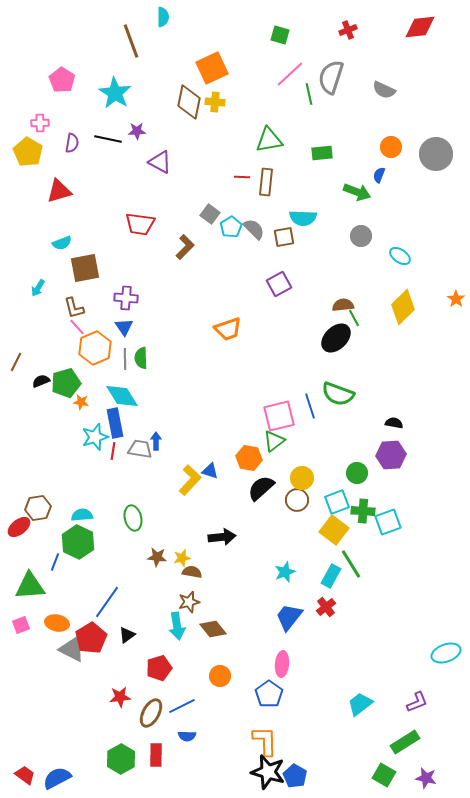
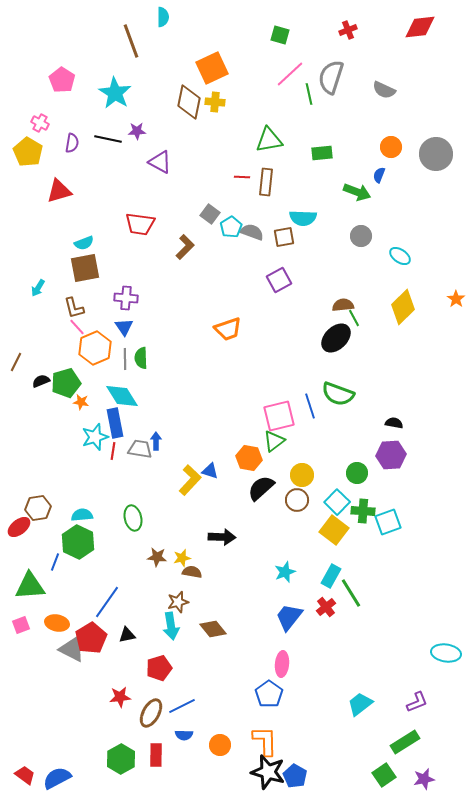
pink cross at (40, 123): rotated 30 degrees clockwise
gray semicircle at (254, 229): moved 2 px left, 3 px down; rotated 25 degrees counterclockwise
cyan semicircle at (62, 243): moved 22 px right
purple square at (279, 284): moved 4 px up
yellow circle at (302, 478): moved 3 px up
cyan square at (337, 502): rotated 25 degrees counterclockwise
black arrow at (222, 537): rotated 8 degrees clockwise
green line at (351, 564): moved 29 px down
brown star at (189, 602): moved 11 px left
cyan arrow at (177, 626): moved 6 px left
black triangle at (127, 635): rotated 24 degrees clockwise
cyan ellipse at (446, 653): rotated 28 degrees clockwise
orange circle at (220, 676): moved 69 px down
blue semicircle at (187, 736): moved 3 px left, 1 px up
green square at (384, 775): rotated 25 degrees clockwise
purple star at (426, 778): moved 2 px left, 1 px down; rotated 25 degrees counterclockwise
